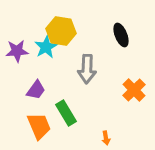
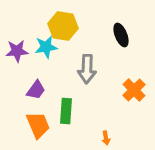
yellow hexagon: moved 2 px right, 5 px up
cyan star: rotated 20 degrees clockwise
green rectangle: moved 2 px up; rotated 35 degrees clockwise
orange trapezoid: moved 1 px left, 1 px up
